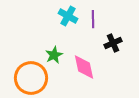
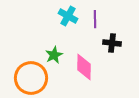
purple line: moved 2 px right
black cross: moved 1 px left; rotated 30 degrees clockwise
pink diamond: rotated 12 degrees clockwise
